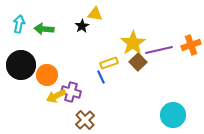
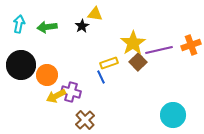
green arrow: moved 3 px right, 2 px up; rotated 12 degrees counterclockwise
